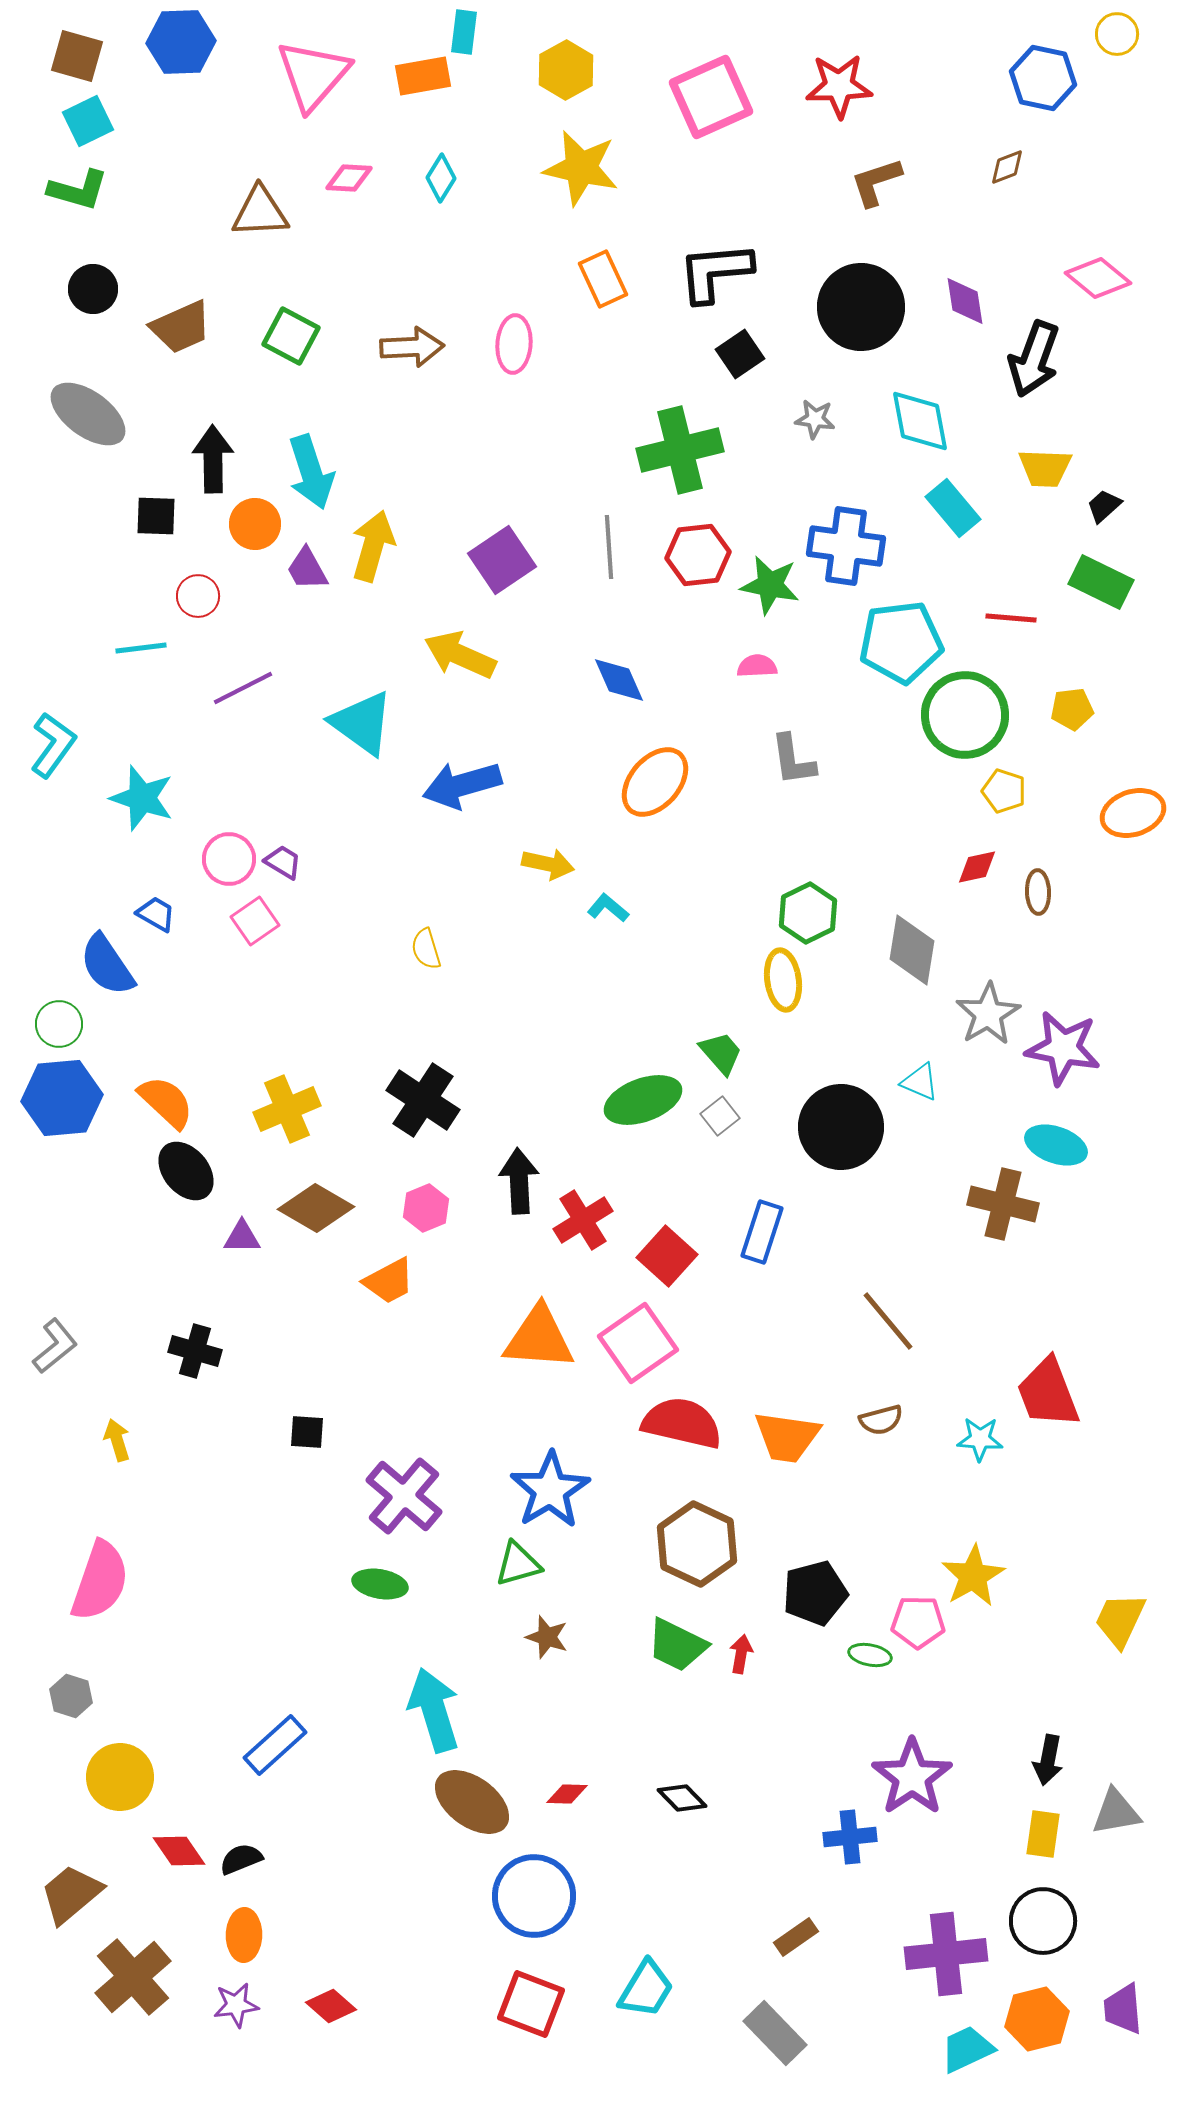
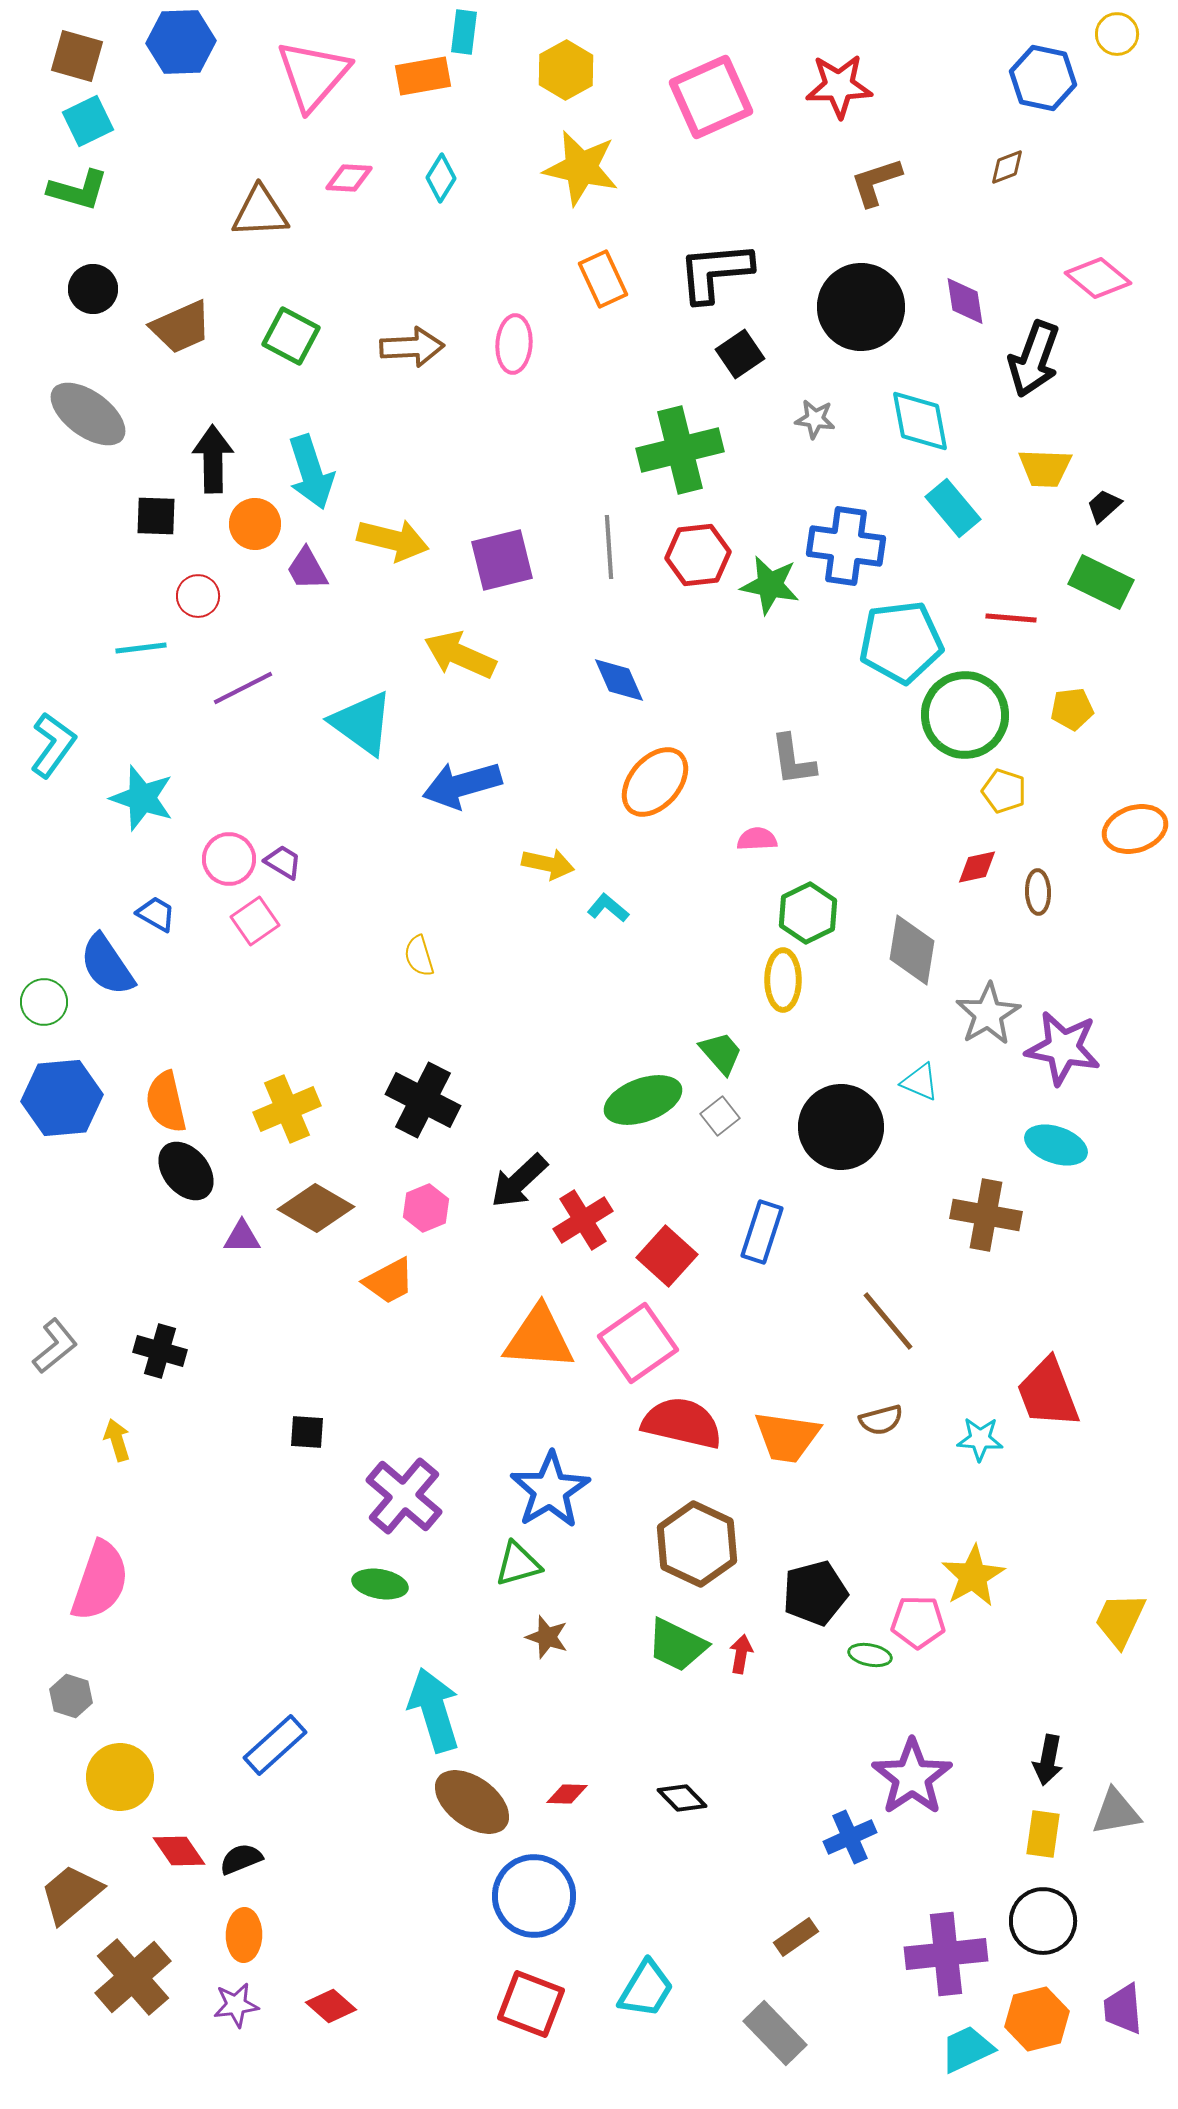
yellow arrow at (373, 546): moved 20 px right, 6 px up; rotated 88 degrees clockwise
purple square at (502, 560): rotated 20 degrees clockwise
pink semicircle at (757, 666): moved 173 px down
orange ellipse at (1133, 813): moved 2 px right, 16 px down
yellow semicircle at (426, 949): moved 7 px left, 7 px down
yellow ellipse at (783, 980): rotated 8 degrees clockwise
green circle at (59, 1024): moved 15 px left, 22 px up
black cross at (423, 1100): rotated 6 degrees counterclockwise
orange semicircle at (166, 1102): rotated 146 degrees counterclockwise
black arrow at (519, 1181): rotated 130 degrees counterclockwise
brown cross at (1003, 1204): moved 17 px left, 11 px down; rotated 4 degrees counterclockwise
black cross at (195, 1351): moved 35 px left
blue cross at (850, 1837): rotated 18 degrees counterclockwise
